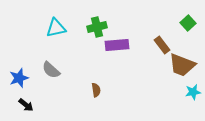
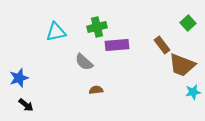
cyan triangle: moved 4 px down
gray semicircle: moved 33 px right, 8 px up
brown semicircle: rotated 88 degrees counterclockwise
